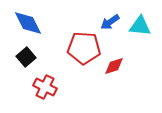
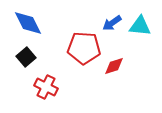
blue arrow: moved 2 px right, 1 px down
red cross: moved 1 px right
